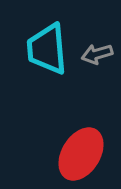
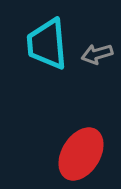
cyan trapezoid: moved 5 px up
